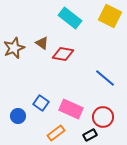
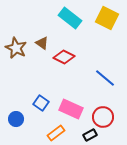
yellow square: moved 3 px left, 2 px down
brown star: moved 2 px right; rotated 25 degrees counterclockwise
red diamond: moved 1 px right, 3 px down; rotated 15 degrees clockwise
blue circle: moved 2 px left, 3 px down
